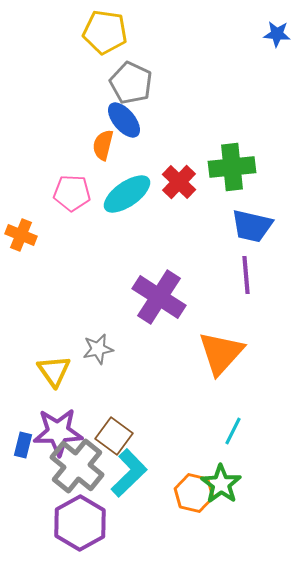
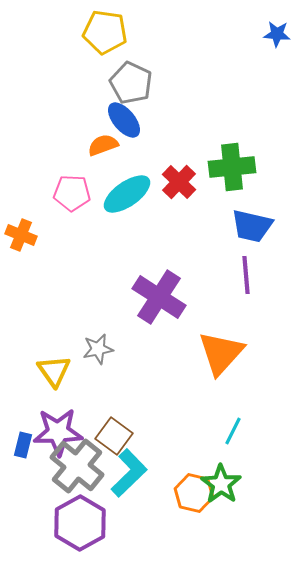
orange semicircle: rotated 56 degrees clockwise
